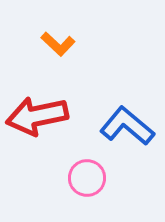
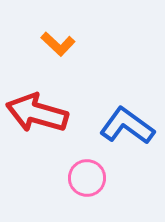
red arrow: moved 3 px up; rotated 28 degrees clockwise
blue L-shape: rotated 4 degrees counterclockwise
